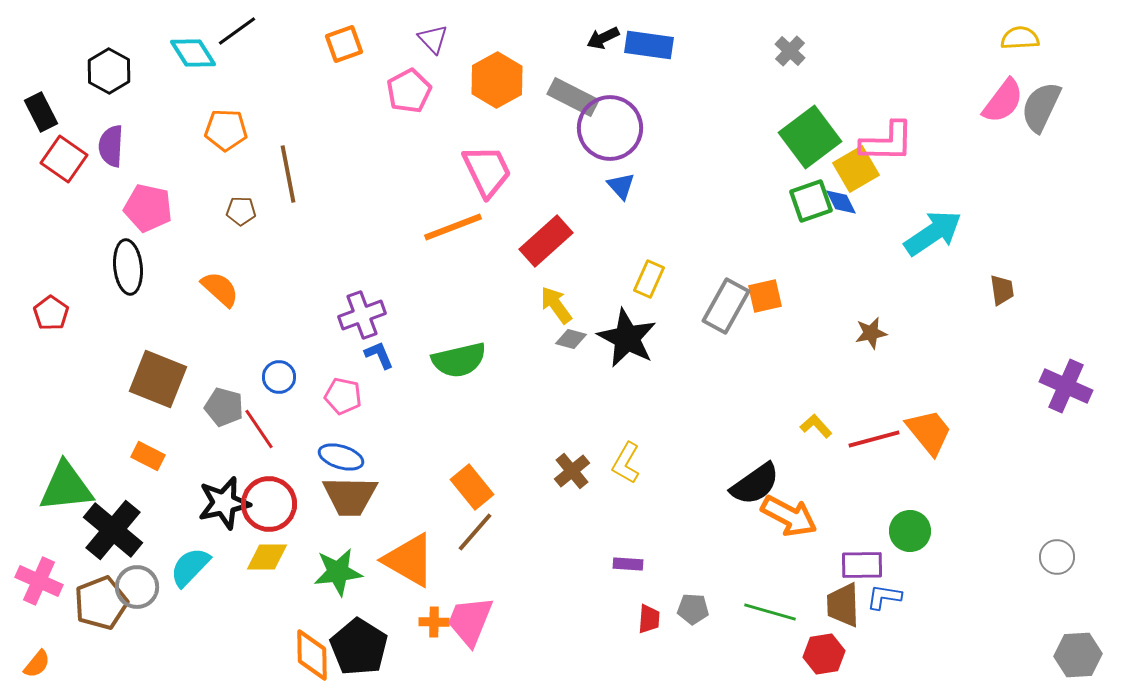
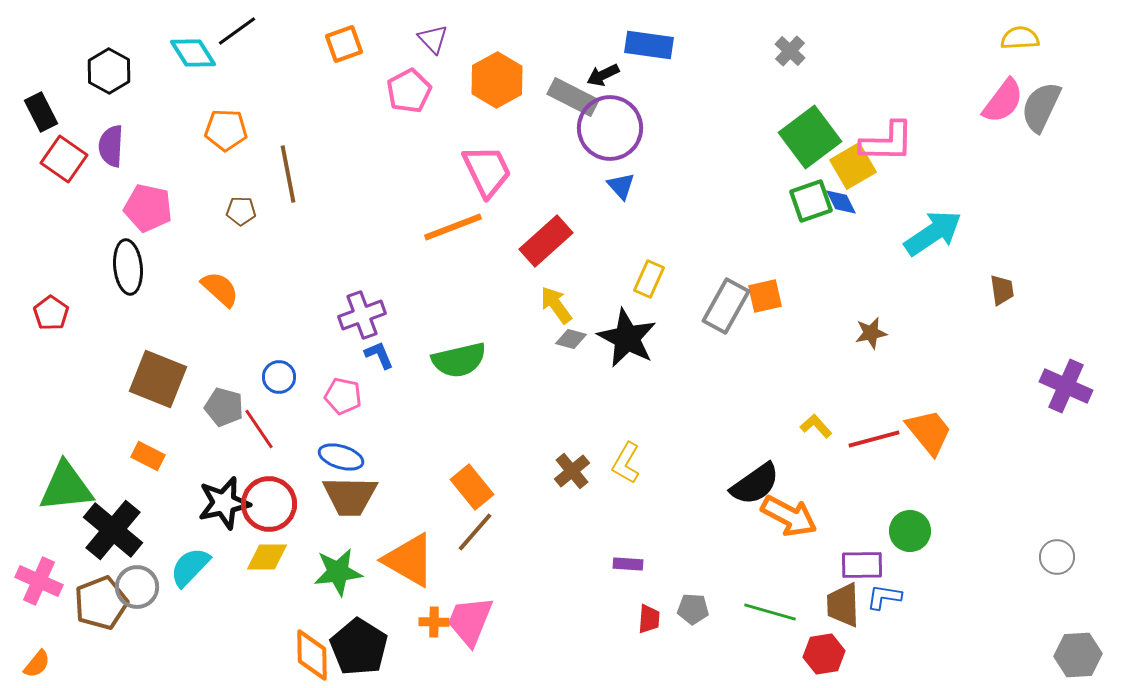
black arrow at (603, 38): moved 37 px down
yellow square at (856, 169): moved 3 px left, 3 px up
